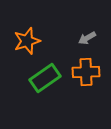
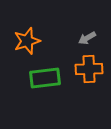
orange cross: moved 3 px right, 3 px up
green rectangle: rotated 28 degrees clockwise
